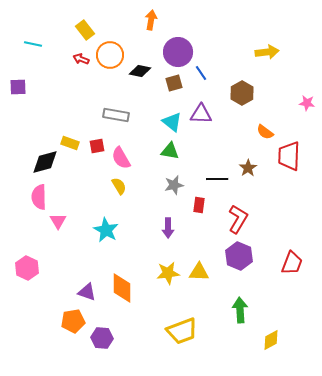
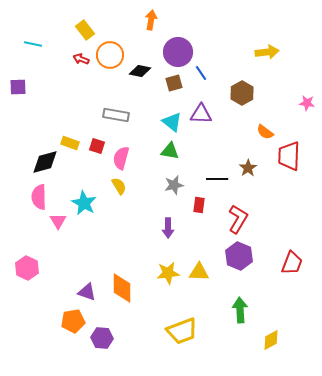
red square at (97, 146): rotated 28 degrees clockwise
pink semicircle at (121, 158): rotated 45 degrees clockwise
cyan star at (106, 230): moved 22 px left, 27 px up
